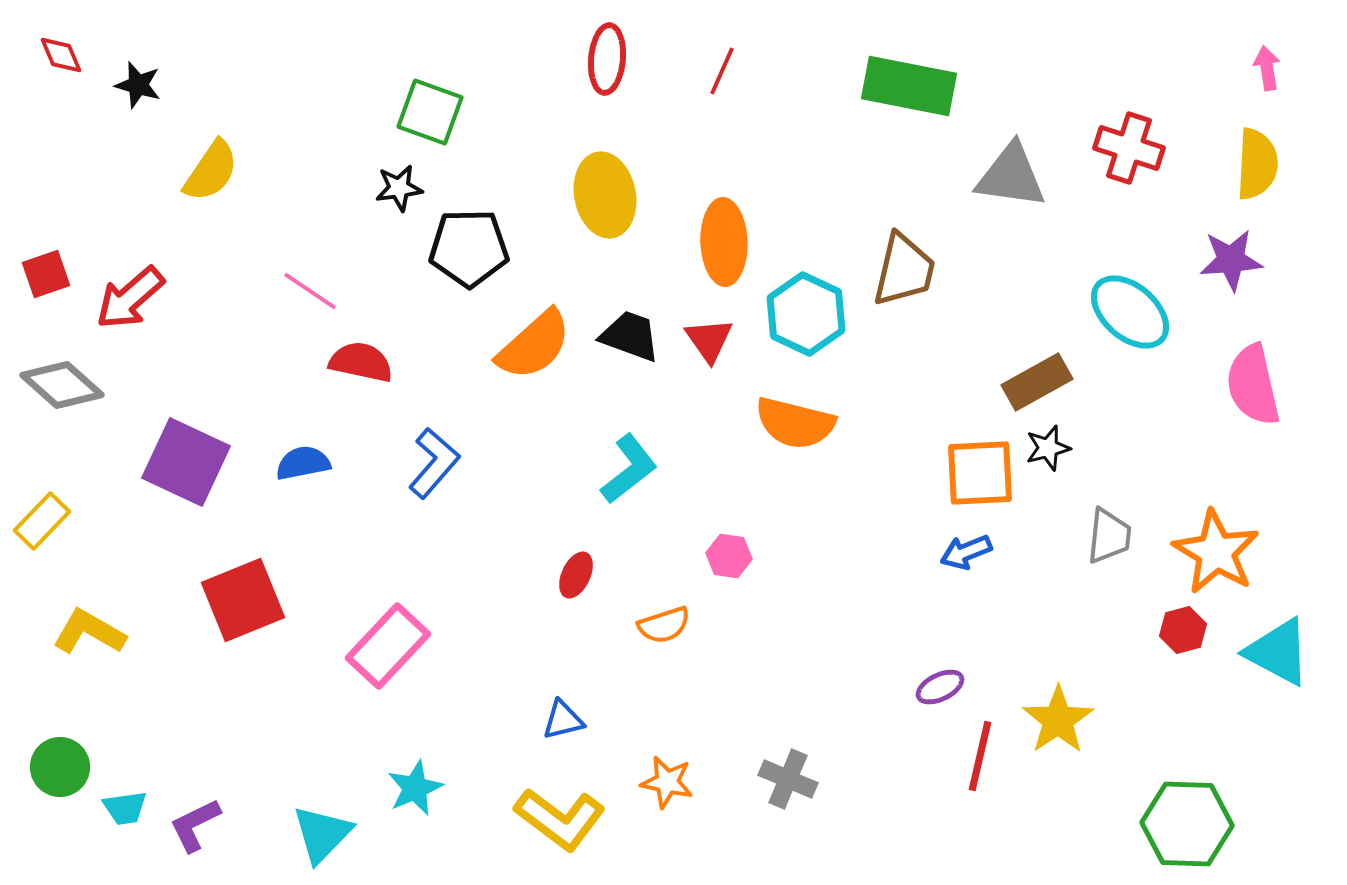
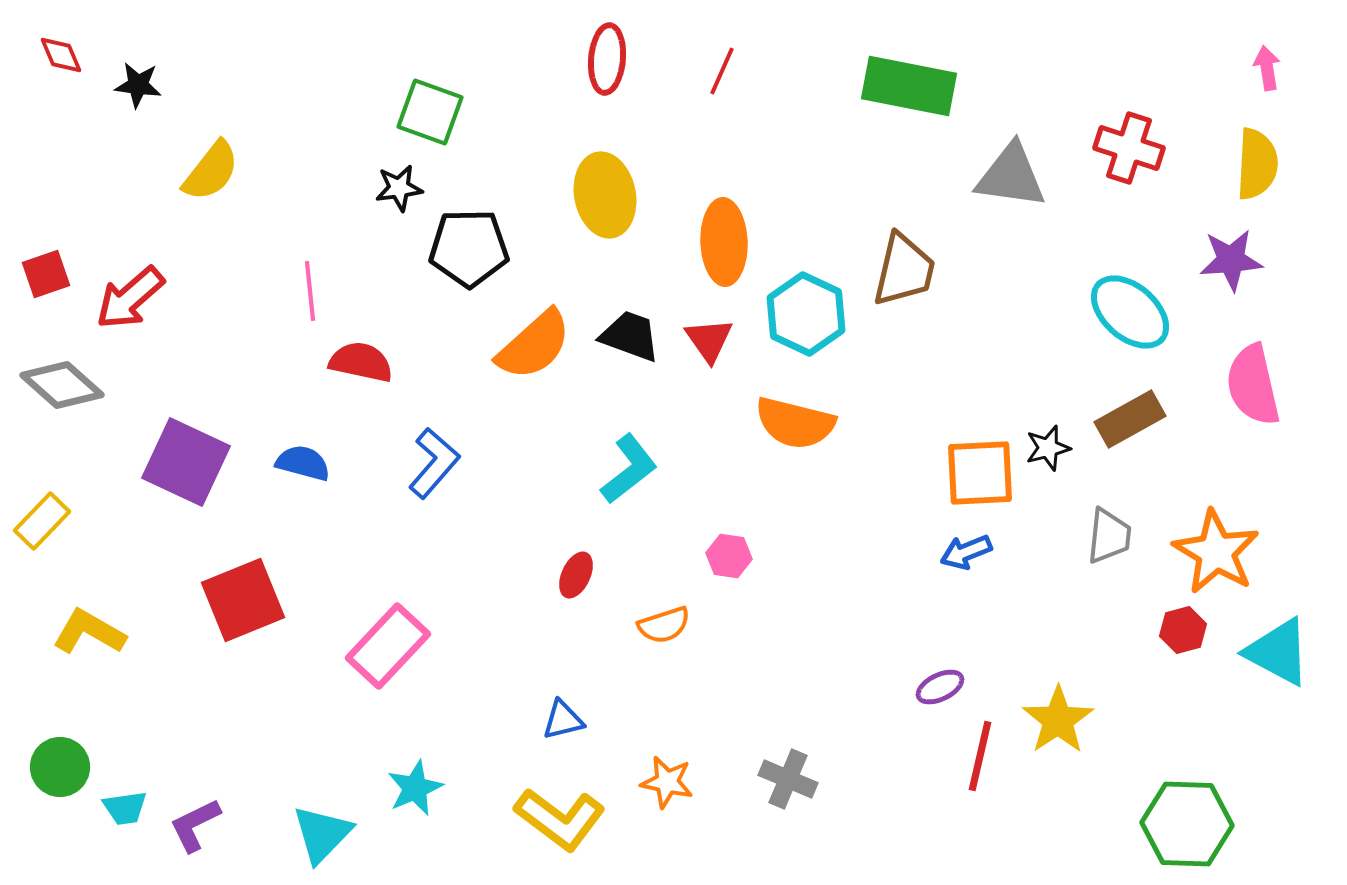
black star at (138, 85): rotated 9 degrees counterclockwise
yellow semicircle at (211, 171): rotated 4 degrees clockwise
pink line at (310, 291): rotated 50 degrees clockwise
brown rectangle at (1037, 382): moved 93 px right, 37 px down
blue semicircle at (303, 463): rotated 26 degrees clockwise
